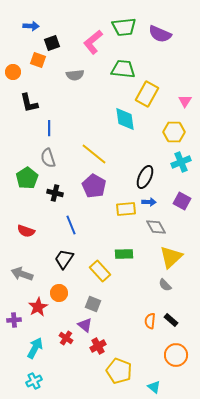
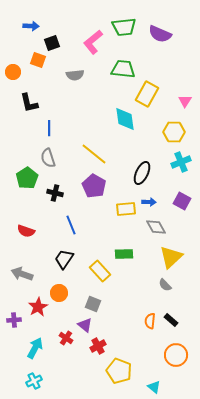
black ellipse at (145, 177): moved 3 px left, 4 px up
